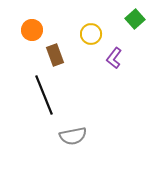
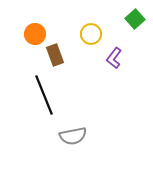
orange circle: moved 3 px right, 4 px down
